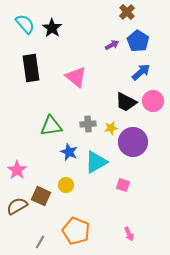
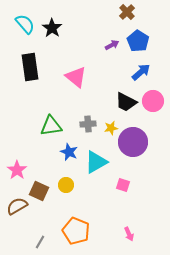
black rectangle: moved 1 px left, 1 px up
brown square: moved 2 px left, 5 px up
